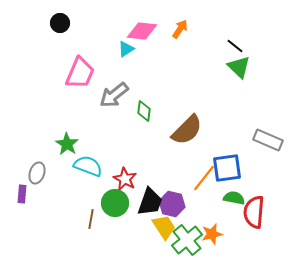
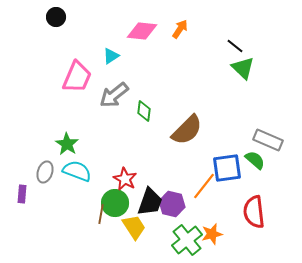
black circle: moved 4 px left, 6 px up
cyan triangle: moved 15 px left, 7 px down
green triangle: moved 4 px right, 1 px down
pink trapezoid: moved 3 px left, 4 px down
cyan semicircle: moved 11 px left, 5 px down
gray ellipse: moved 8 px right, 1 px up
orange line: moved 8 px down
green semicircle: moved 21 px right, 38 px up; rotated 30 degrees clockwise
red semicircle: rotated 12 degrees counterclockwise
brown line: moved 10 px right, 5 px up
yellow trapezoid: moved 30 px left
